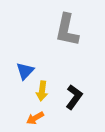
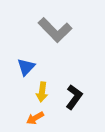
gray L-shape: moved 12 px left; rotated 56 degrees counterclockwise
blue triangle: moved 1 px right, 4 px up
yellow arrow: moved 1 px down
